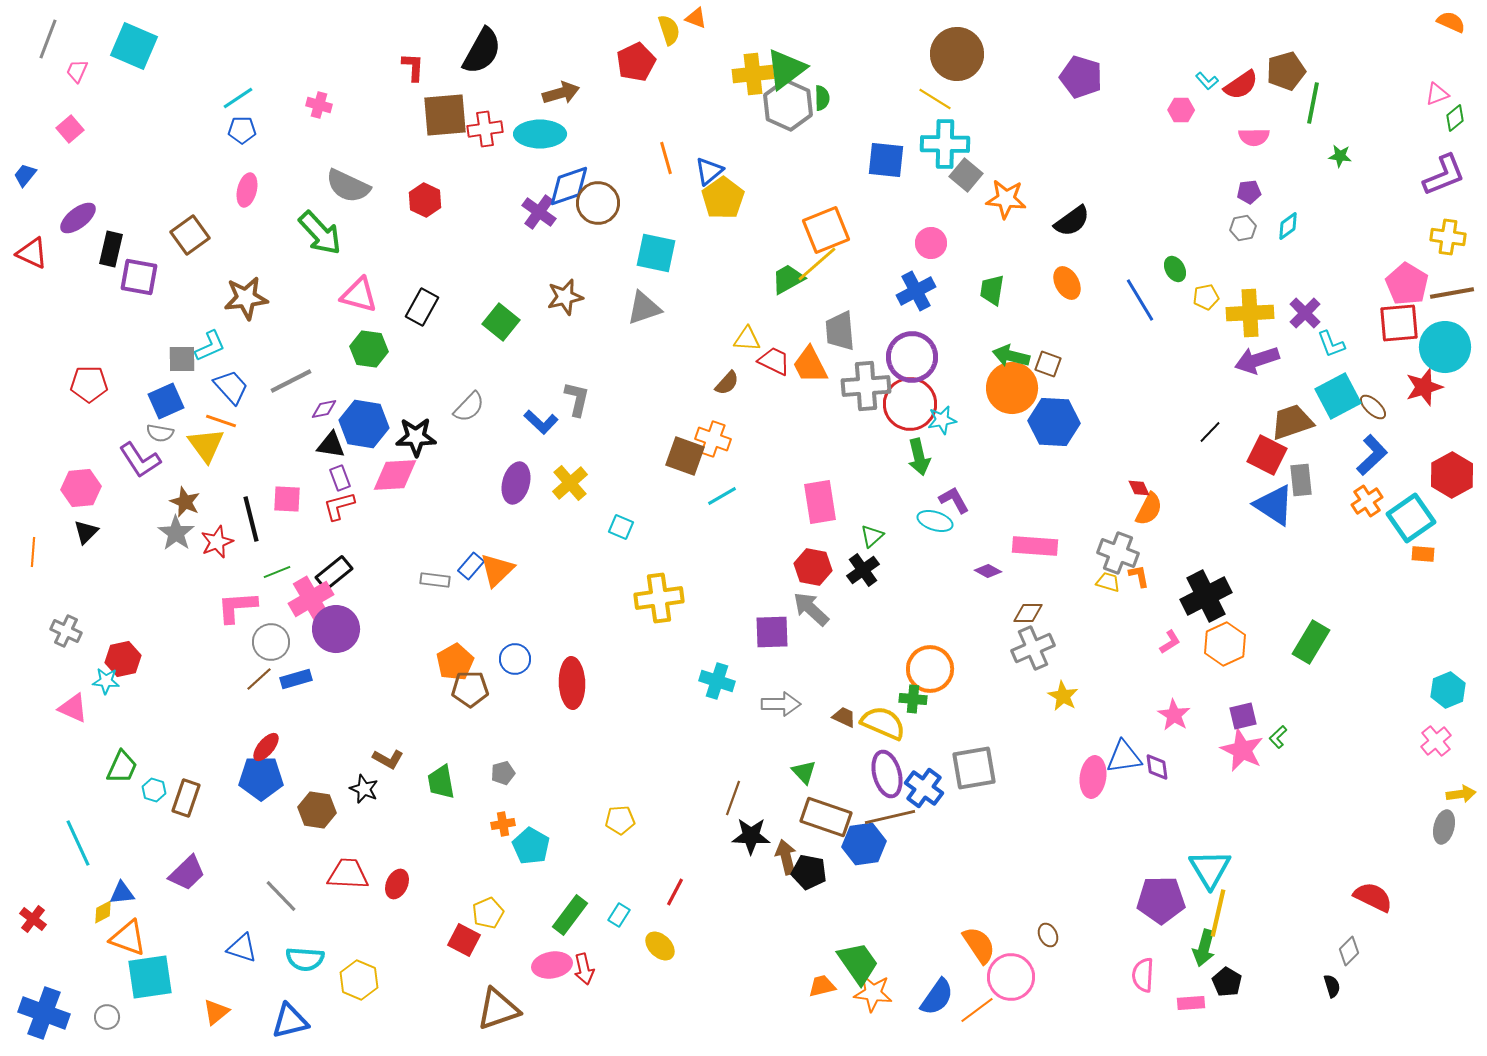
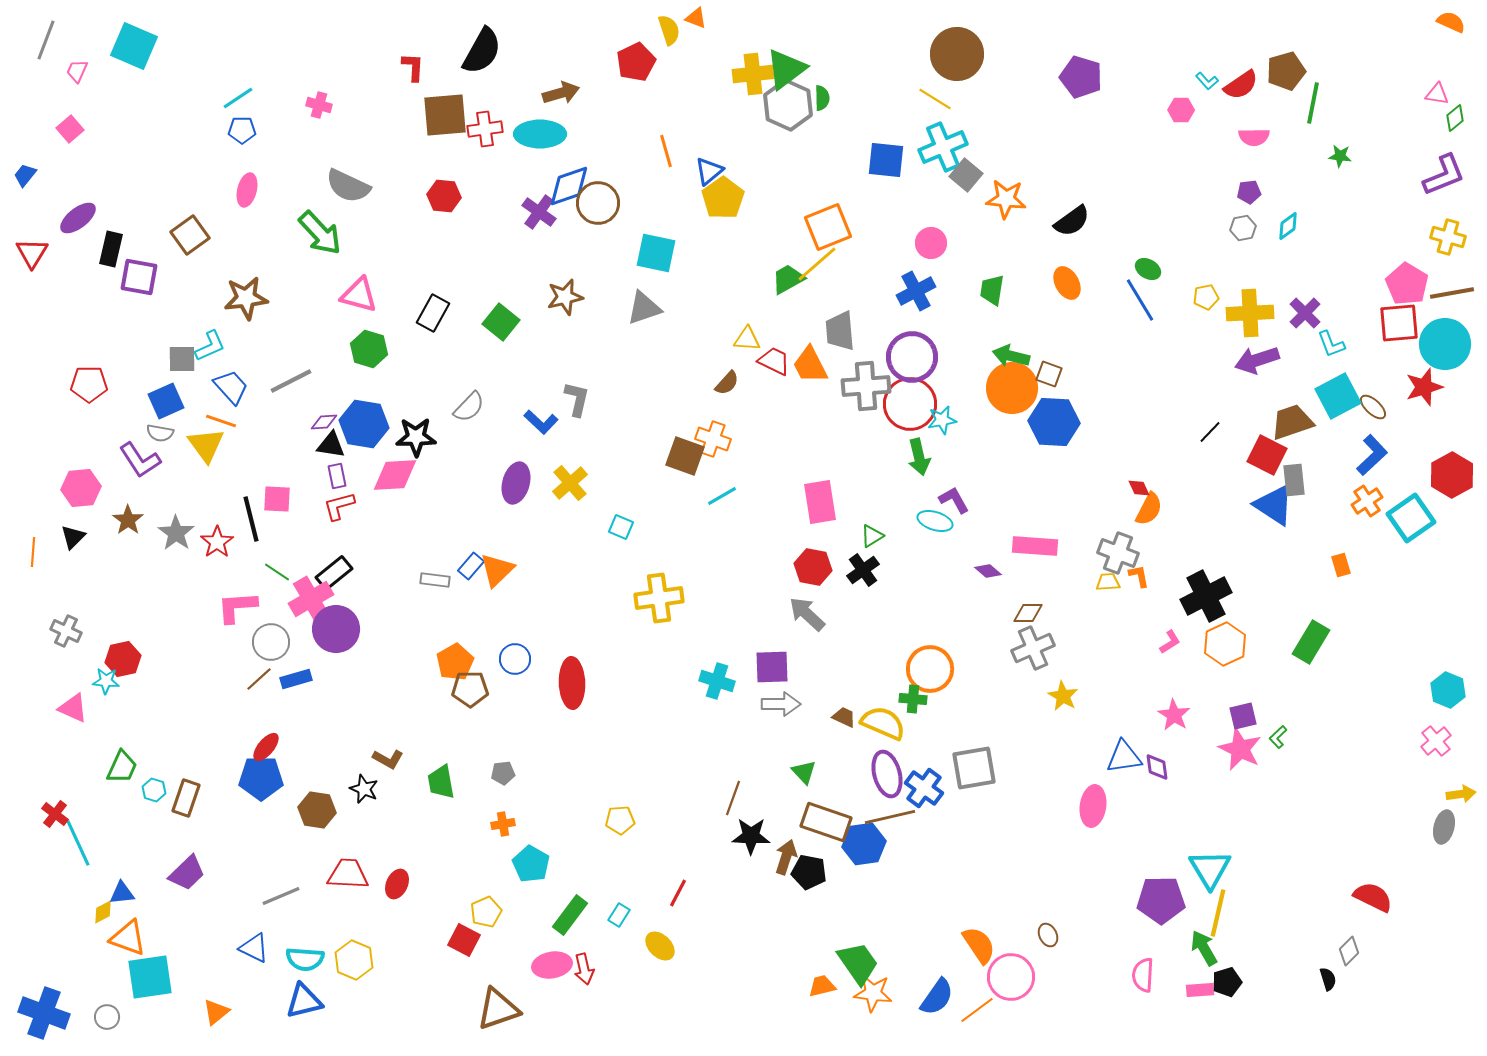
gray line at (48, 39): moved 2 px left, 1 px down
pink triangle at (1437, 94): rotated 30 degrees clockwise
cyan cross at (945, 144): moved 2 px left, 3 px down; rotated 24 degrees counterclockwise
orange line at (666, 158): moved 7 px up
red hexagon at (425, 200): moved 19 px right, 4 px up; rotated 20 degrees counterclockwise
orange square at (826, 230): moved 2 px right, 3 px up
yellow cross at (1448, 237): rotated 8 degrees clockwise
red triangle at (32, 253): rotated 36 degrees clockwise
green ellipse at (1175, 269): moved 27 px left; rotated 30 degrees counterclockwise
black rectangle at (422, 307): moved 11 px right, 6 px down
cyan circle at (1445, 347): moved 3 px up
green hexagon at (369, 349): rotated 9 degrees clockwise
brown square at (1048, 364): moved 1 px right, 10 px down
purple diamond at (324, 409): moved 13 px down; rotated 8 degrees clockwise
purple rectangle at (340, 478): moved 3 px left, 2 px up; rotated 10 degrees clockwise
gray rectangle at (1301, 480): moved 7 px left
pink square at (287, 499): moved 10 px left
brown star at (185, 502): moved 57 px left, 18 px down; rotated 12 degrees clockwise
black triangle at (86, 532): moved 13 px left, 5 px down
green triangle at (872, 536): rotated 10 degrees clockwise
red star at (217, 542): rotated 12 degrees counterclockwise
orange rectangle at (1423, 554): moved 82 px left, 11 px down; rotated 70 degrees clockwise
purple diamond at (988, 571): rotated 12 degrees clockwise
green line at (277, 572): rotated 56 degrees clockwise
yellow trapezoid at (1108, 582): rotated 20 degrees counterclockwise
gray arrow at (811, 609): moved 4 px left, 5 px down
purple square at (772, 632): moved 35 px down
cyan hexagon at (1448, 690): rotated 16 degrees counterclockwise
pink star at (1242, 750): moved 2 px left, 1 px up
gray pentagon at (503, 773): rotated 10 degrees clockwise
pink ellipse at (1093, 777): moved 29 px down
brown rectangle at (826, 817): moved 5 px down
cyan pentagon at (531, 846): moved 18 px down
brown arrow at (786, 857): rotated 32 degrees clockwise
red line at (675, 892): moved 3 px right, 1 px down
gray line at (281, 896): rotated 69 degrees counterclockwise
yellow pentagon at (488, 913): moved 2 px left, 1 px up
red cross at (33, 919): moved 22 px right, 105 px up
blue triangle at (242, 948): moved 12 px right; rotated 8 degrees clockwise
green arrow at (1204, 948): rotated 135 degrees clockwise
yellow hexagon at (359, 980): moved 5 px left, 20 px up
black pentagon at (1227, 982): rotated 24 degrees clockwise
black semicircle at (1332, 986): moved 4 px left, 7 px up
pink rectangle at (1191, 1003): moved 9 px right, 13 px up
blue triangle at (290, 1021): moved 14 px right, 20 px up
